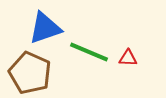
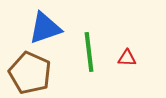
green line: rotated 60 degrees clockwise
red triangle: moved 1 px left
